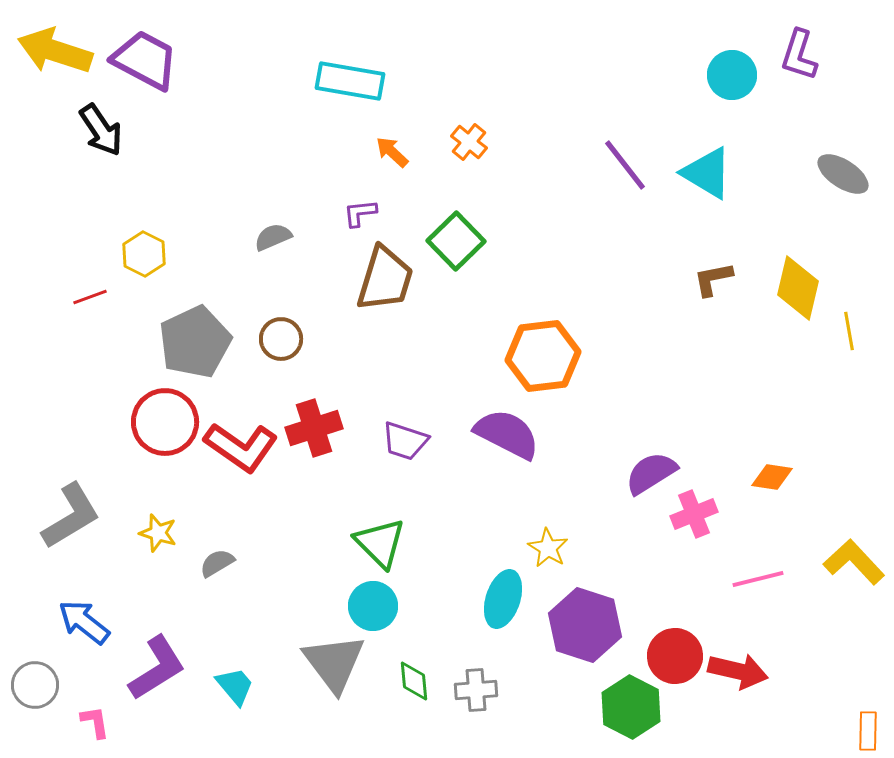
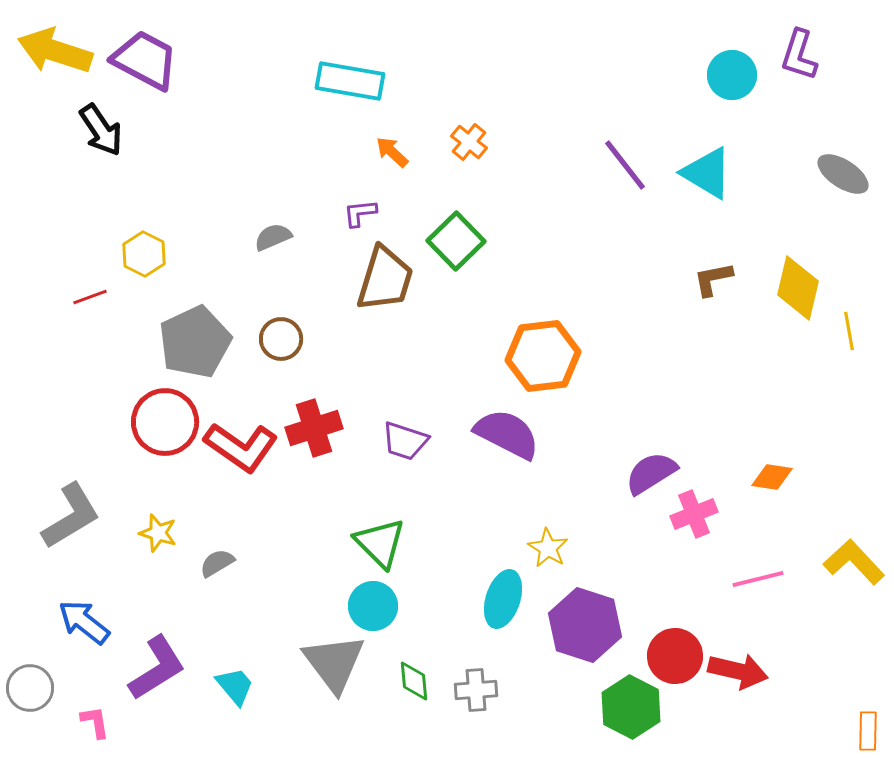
gray circle at (35, 685): moved 5 px left, 3 px down
